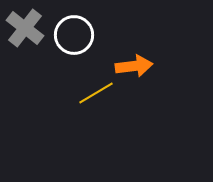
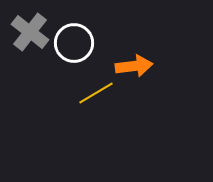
gray cross: moved 5 px right, 4 px down
white circle: moved 8 px down
